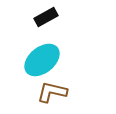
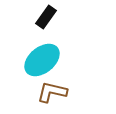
black rectangle: rotated 25 degrees counterclockwise
